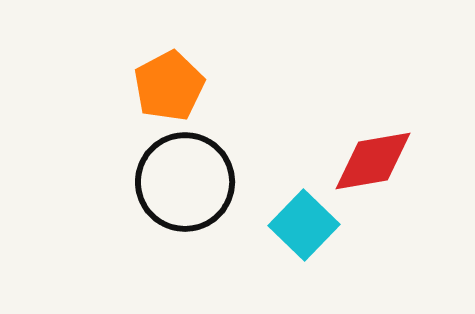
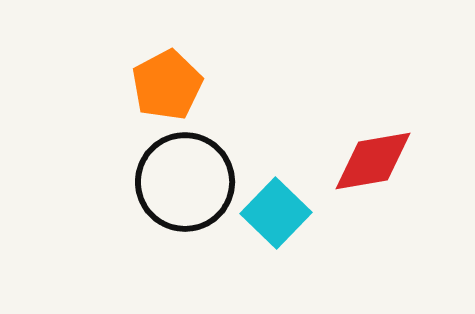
orange pentagon: moved 2 px left, 1 px up
cyan square: moved 28 px left, 12 px up
